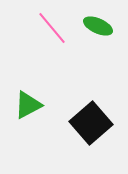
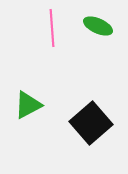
pink line: rotated 36 degrees clockwise
